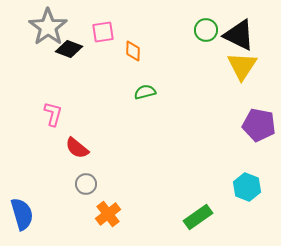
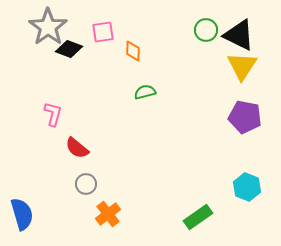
purple pentagon: moved 14 px left, 8 px up
